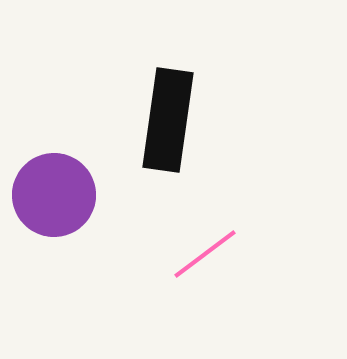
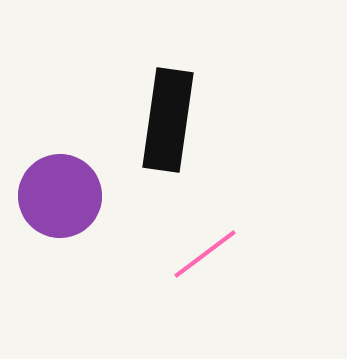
purple circle: moved 6 px right, 1 px down
